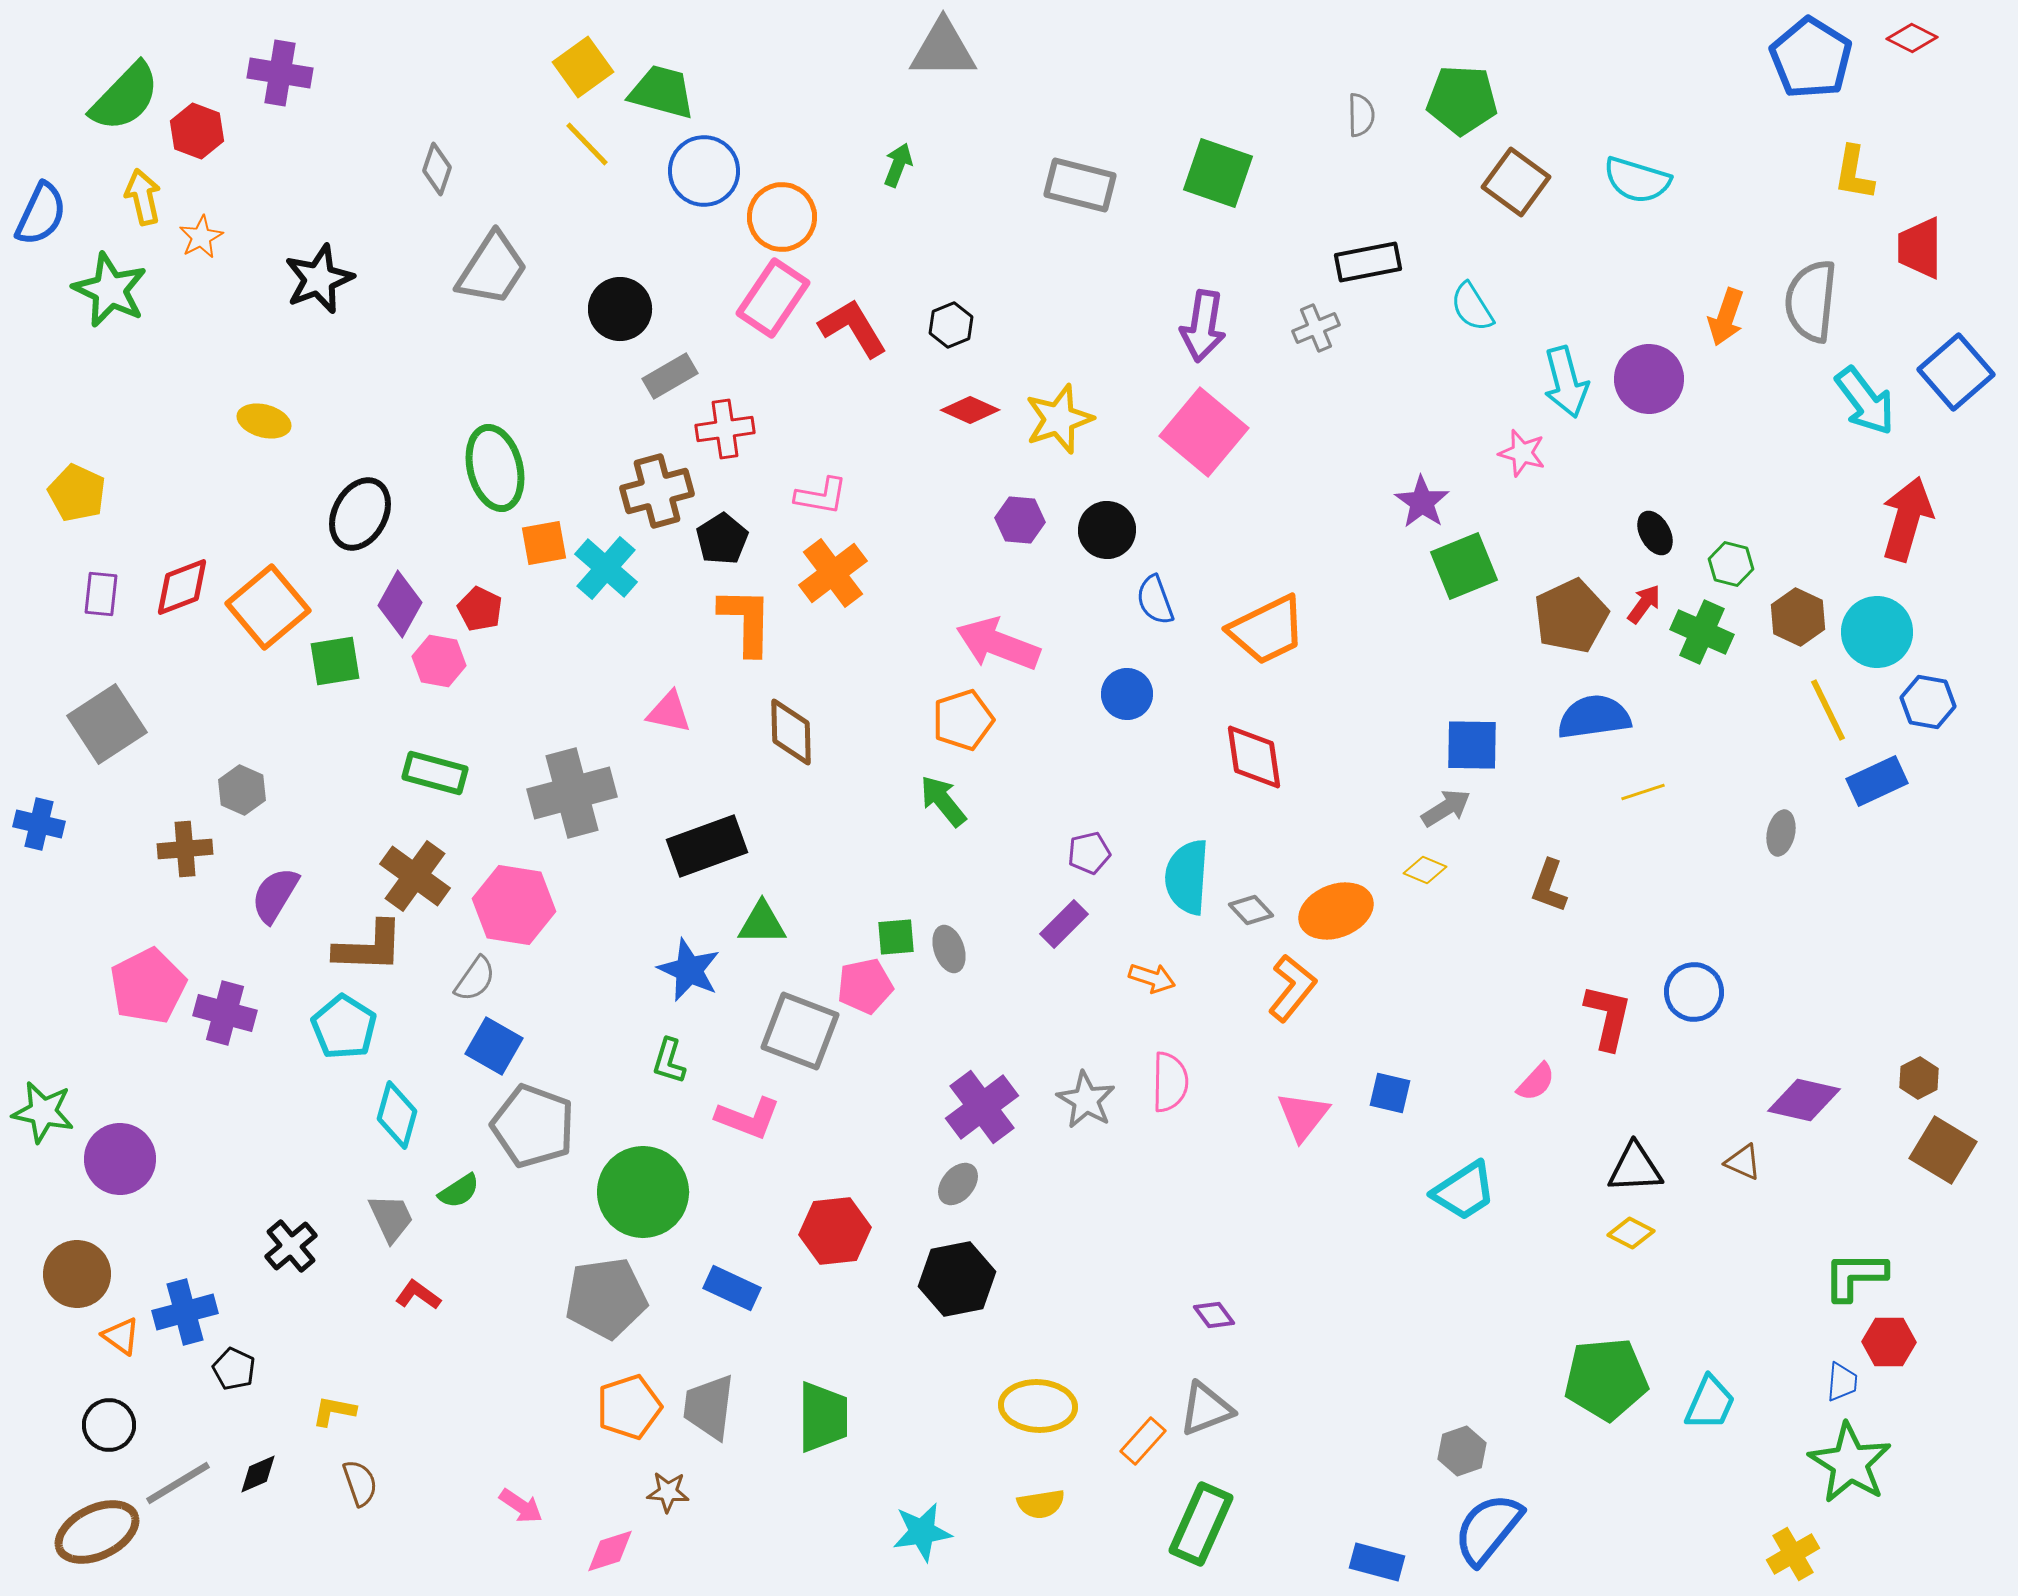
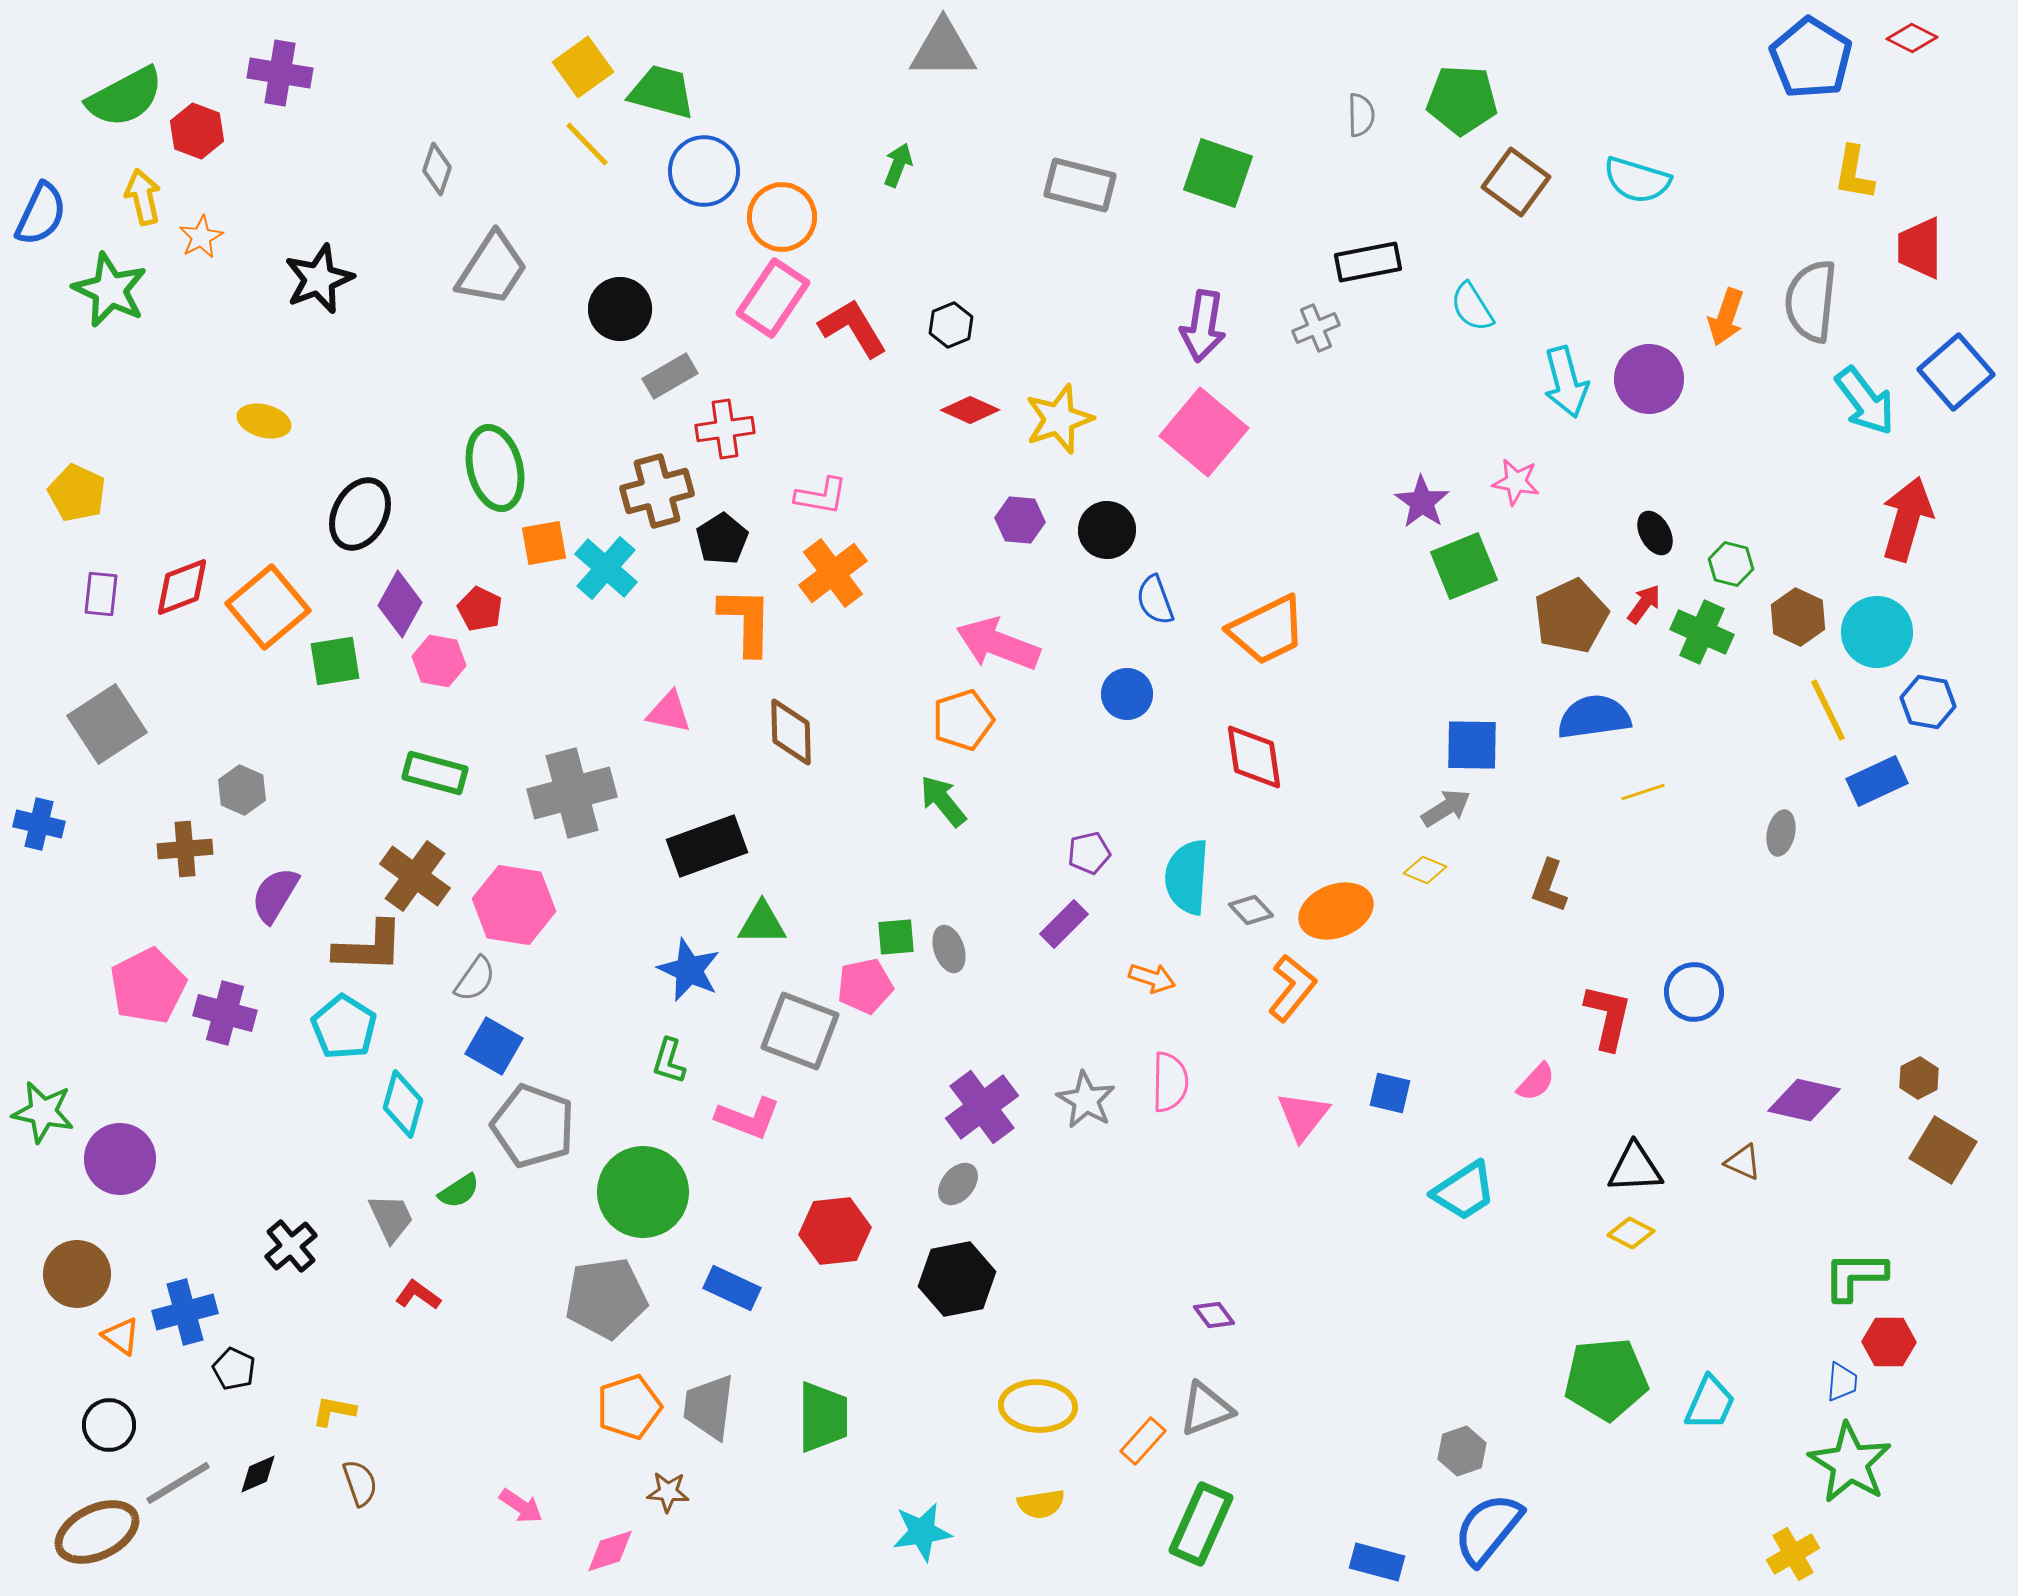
green semicircle at (125, 97): rotated 18 degrees clockwise
pink star at (1522, 453): moved 6 px left, 29 px down; rotated 6 degrees counterclockwise
cyan diamond at (397, 1115): moved 6 px right, 11 px up
